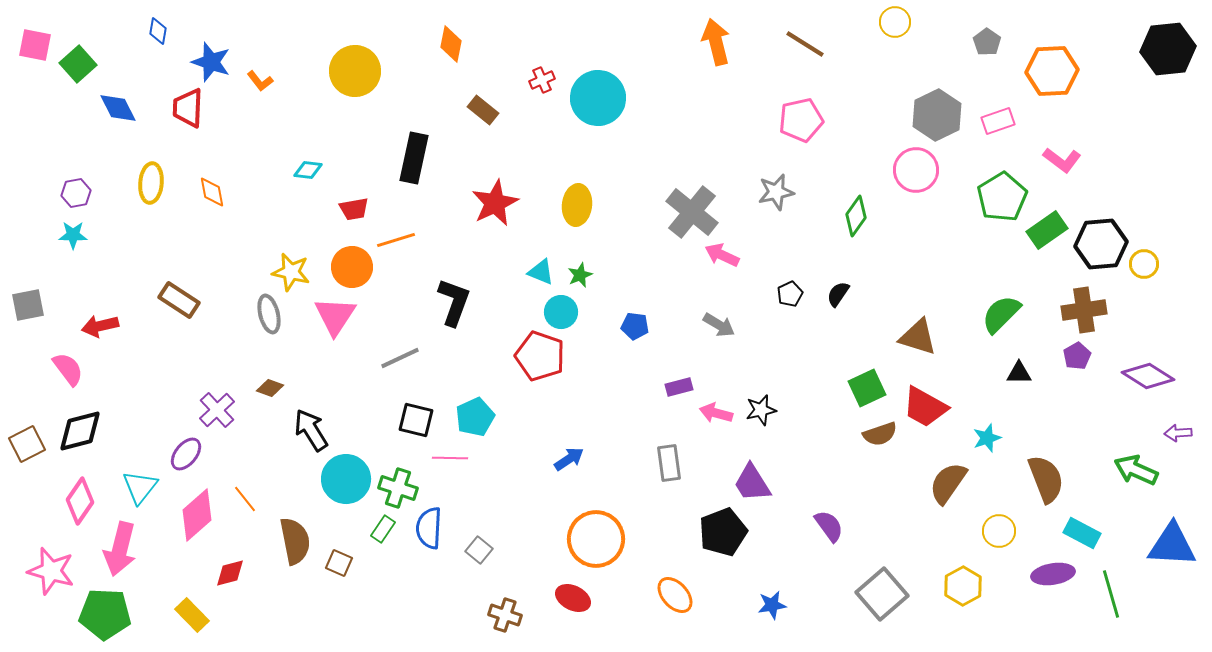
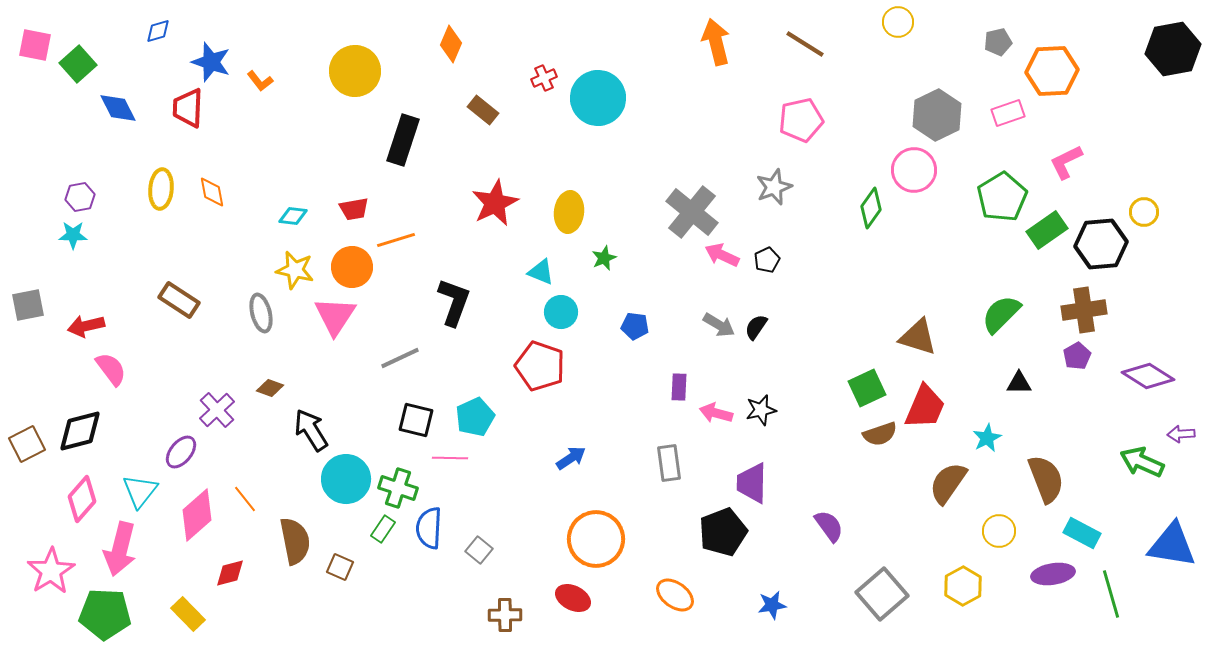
yellow circle at (895, 22): moved 3 px right
blue diamond at (158, 31): rotated 64 degrees clockwise
gray pentagon at (987, 42): moved 11 px right; rotated 24 degrees clockwise
orange diamond at (451, 44): rotated 12 degrees clockwise
black hexagon at (1168, 49): moved 5 px right; rotated 4 degrees counterclockwise
red cross at (542, 80): moved 2 px right, 2 px up
pink rectangle at (998, 121): moved 10 px right, 8 px up
black rectangle at (414, 158): moved 11 px left, 18 px up; rotated 6 degrees clockwise
pink L-shape at (1062, 160): moved 4 px right, 2 px down; rotated 117 degrees clockwise
cyan diamond at (308, 170): moved 15 px left, 46 px down
pink circle at (916, 170): moved 2 px left
yellow ellipse at (151, 183): moved 10 px right, 6 px down
gray star at (776, 192): moved 2 px left, 5 px up; rotated 9 degrees counterclockwise
purple hexagon at (76, 193): moved 4 px right, 4 px down
yellow ellipse at (577, 205): moved 8 px left, 7 px down
green diamond at (856, 216): moved 15 px right, 8 px up
yellow circle at (1144, 264): moved 52 px up
yellow star at (291, 272): moved 4 px right, 2 px up
green star at (580, 275): moved 24 px right, 17 px up
black pentagon at (790, 294): moved 23 px left, 34 px up
black semicircle at (838, 294): moved 82 px left, 33 px down
gray ellipse at (269, 314): moved 8 px left, 1 px up
red arrow at (100, 326): moved 14 px left
red pentagon at (540, 356): moved 10 px down
pink semicircle at (68, 369): moved 43 px right
black triangle at (1019, 373): moved 10 px down
purple rectangle at (679, 387): rotated 72 degrees counterclockwise
red trapezoid at (925, 407): rotated 96 degrees counterclockwise
purple arrow at (1178, 433): moved 3 px right, 1 px down
cyan star at (987, 438): rotated 8 degrees counterclockwise
purple ellipse at (186, 454): moved 5 px left, 2 px up
blue arrow at (569, 459): moved 2 px right, 1 px up
green arrow at (1136, 470): moved 6 px right, 8 px up
purple trapezoid at (752, 483): rotated 33 degrees clockwise
cyan triangle at (140, 487): moved 4 px down
pink diamond at (80, 501): moved 2 px right, 2 px up; rotated 6 degrees clockwise
blue triangle at (1172, 545): rotated 6 degrees clockwise
brown square at (339, 563): moved 1 px right, 4 px down
pink star at (51, 571): rotated 24 degrees clockwise
orange ellipse at (675, 595): rotated 12 degrees counterclockwise
yellow rectangle at (192, 615): moved 4 px left, 1 px up
brown cross at (505, 615): rotated 20 degrees counterclockwise
